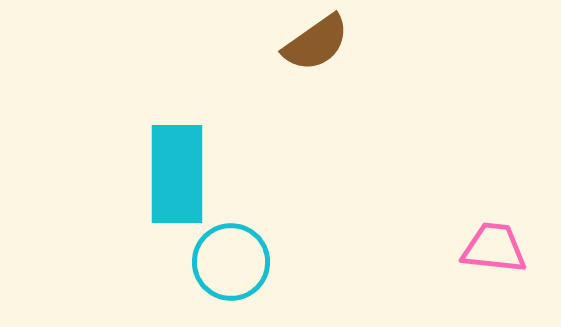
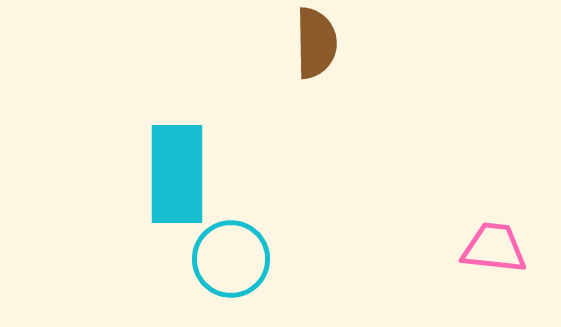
brown semicircle: rotated 56 degrees counterclockwise
cyan circle: moved 3 px up
